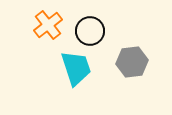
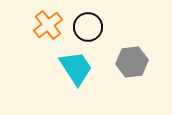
black circle: moved 2 px left, 4 px up
cyan trapezoid: rotated 15 degrees counterclockwise
